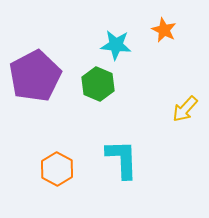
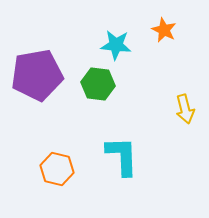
purple pentagon: moved 2 px right, 1 px up; rotated 18 degrees clockwise
green hexagon: rotated 16 degrees counterclockwise
yellow arrow: rotated 56 degrees counterclockwise
cyan L-shape: moved 3 px up
orange hexagon: rotated 16 degrees counterclockwise
